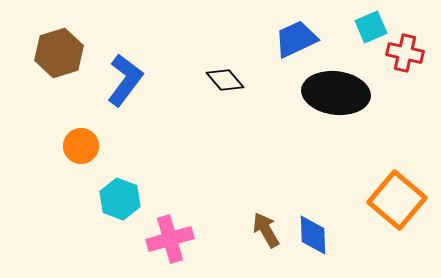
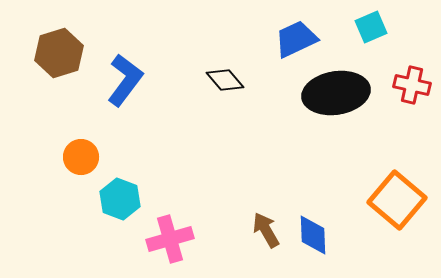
red cross: moved 7 px right, 32 px down
black ellipse: rotated 16 degrees counterclockwise
orange circle: moved 11 px down
